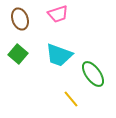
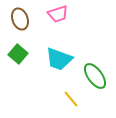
cyan trapezoid: moved 4 px down
green ellipse: moved 2 px right, 2 px down
